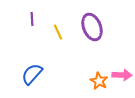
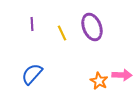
purple line: moved 5 px down
yellow line: moved 4 px right, 1 px down
